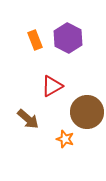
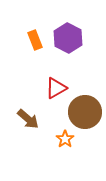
red triangle: moved 4 px right, 2 px down
brown circle: moved 2 px left
orange star: rotated 18 degrees clockwise
